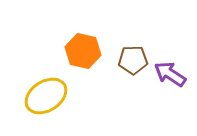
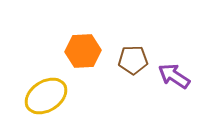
orange hexagon: rotated 16 degrees counterclockwise
purple arrow: moved 4 px right, 2 px down
